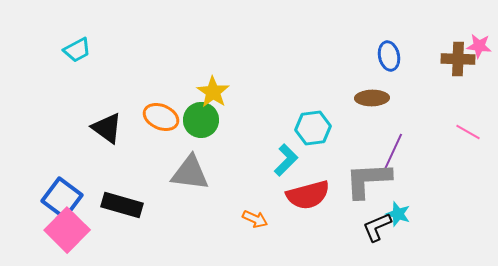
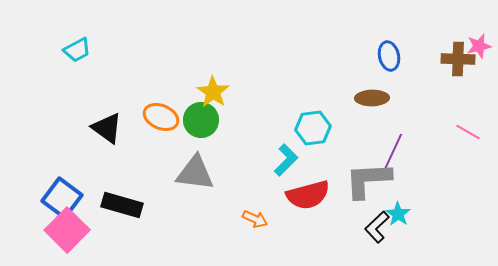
pink star: rotated 20 degrees counterclockwise
gray triangle: moved 5 px right
cyan star: rotated 15 degrees clockwise
black L-shape: rotated 20 degrees counterclockwise
